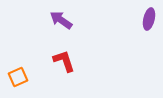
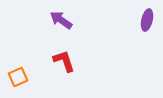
purple ellipse: moved 2 px left, 1 px down
